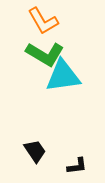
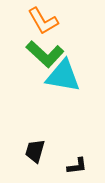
green L-shape: rotated 12 degrees clockwise
cyan triangle: rotated 18 degrees clockwise
black trapezoid: rotated 130 degrees counterclockwise
